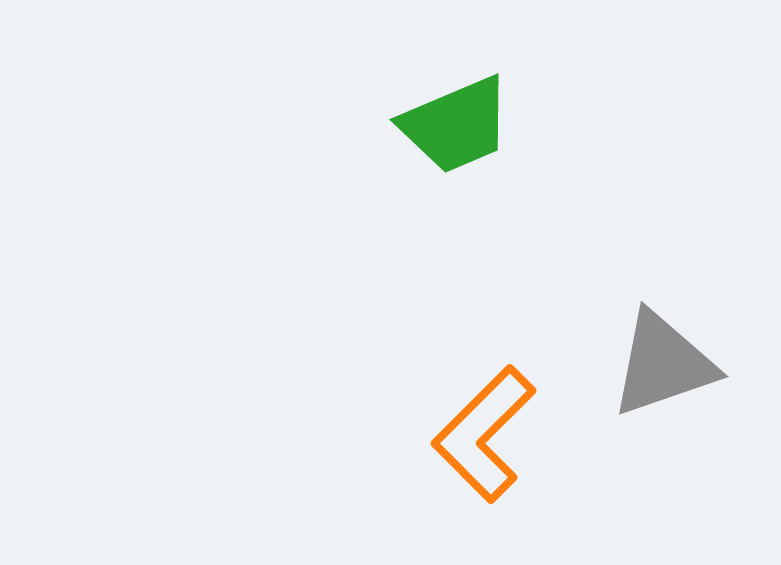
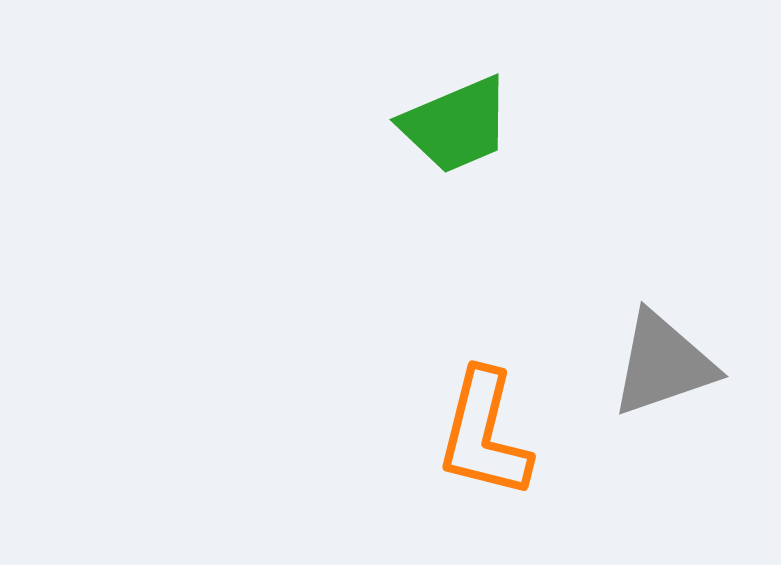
orange L-shape: rotated 31 degrees counterclockwise
